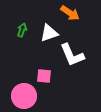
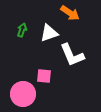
pink circle: moved 1 px left, 2 px up
